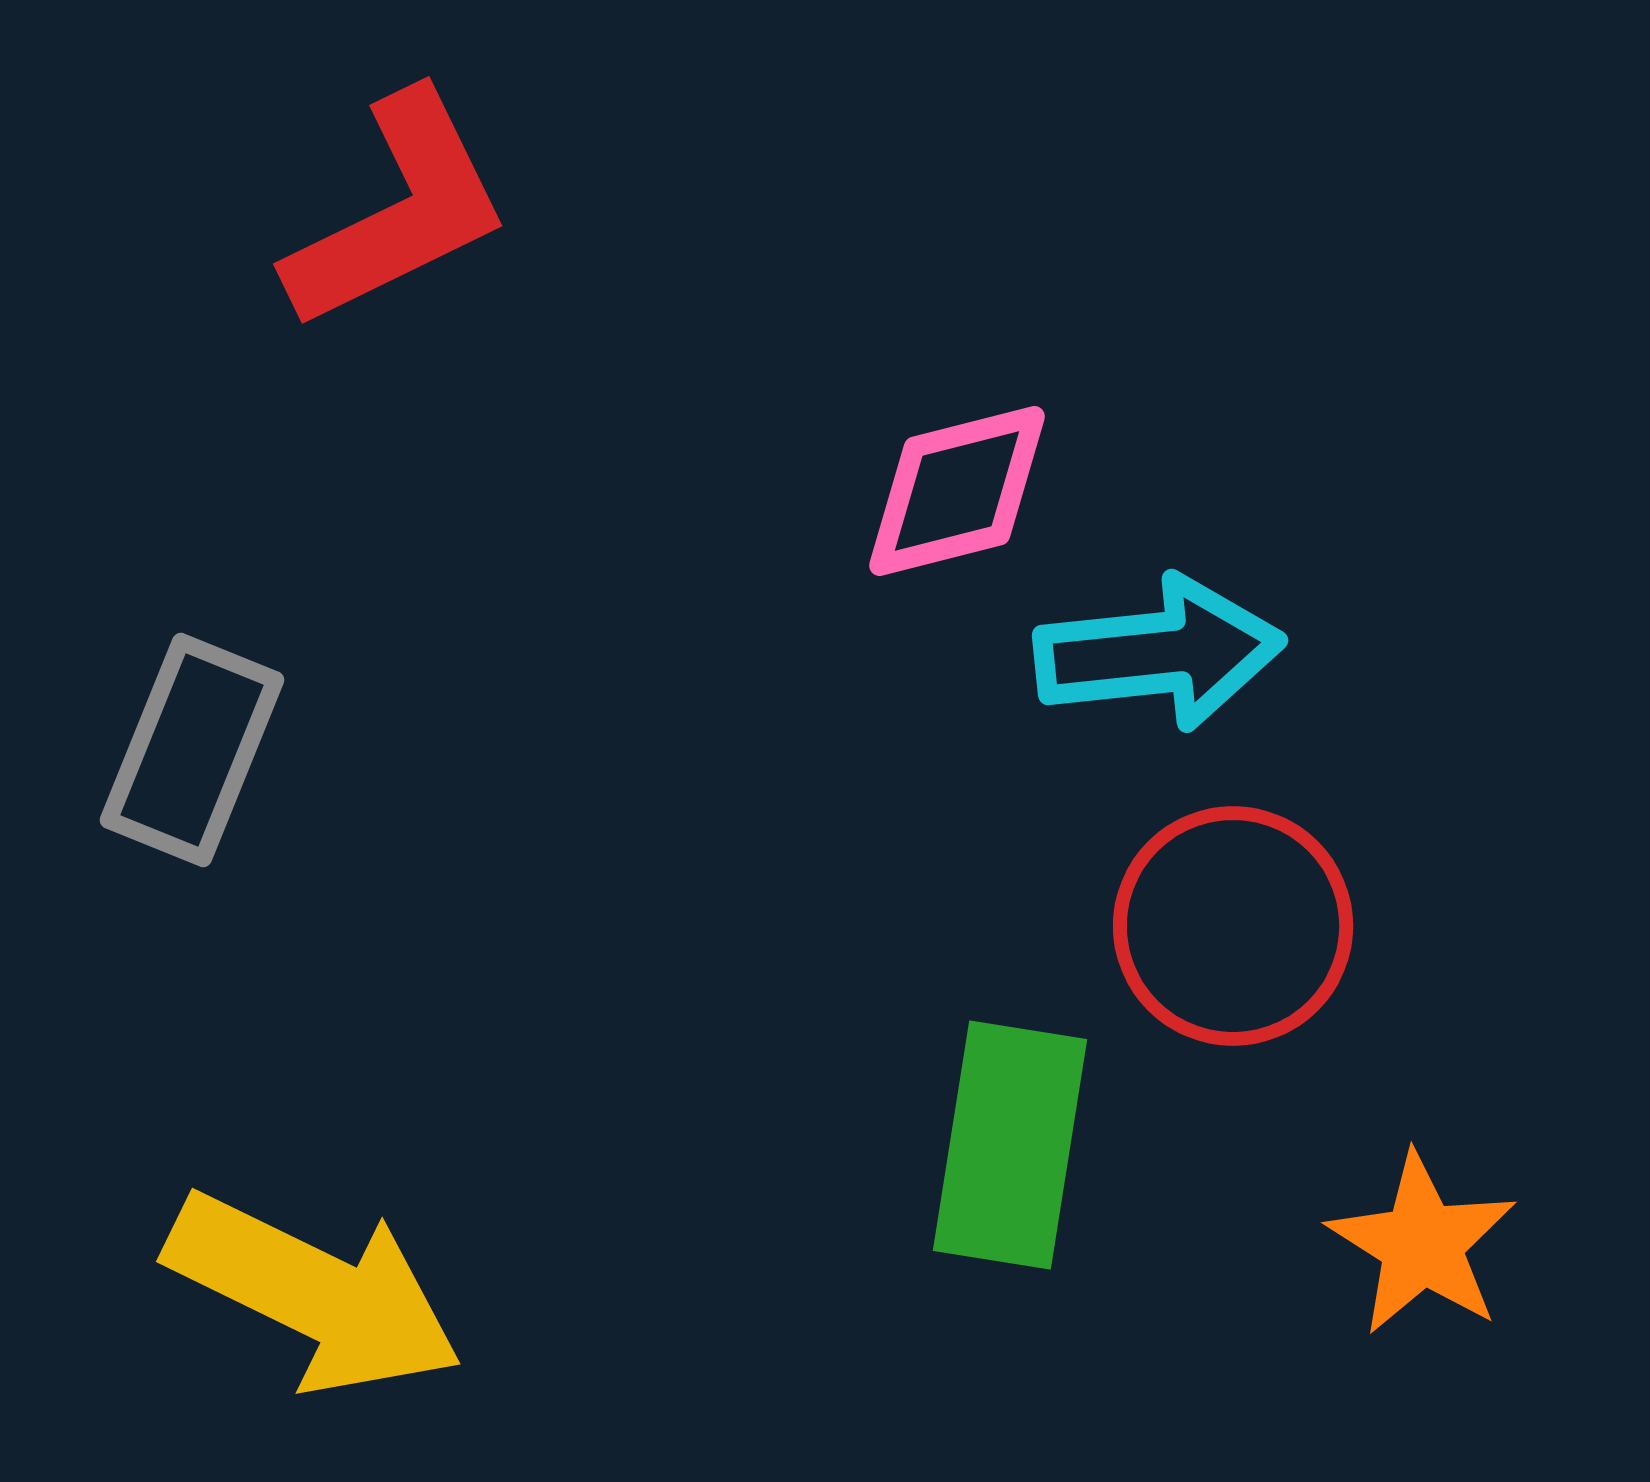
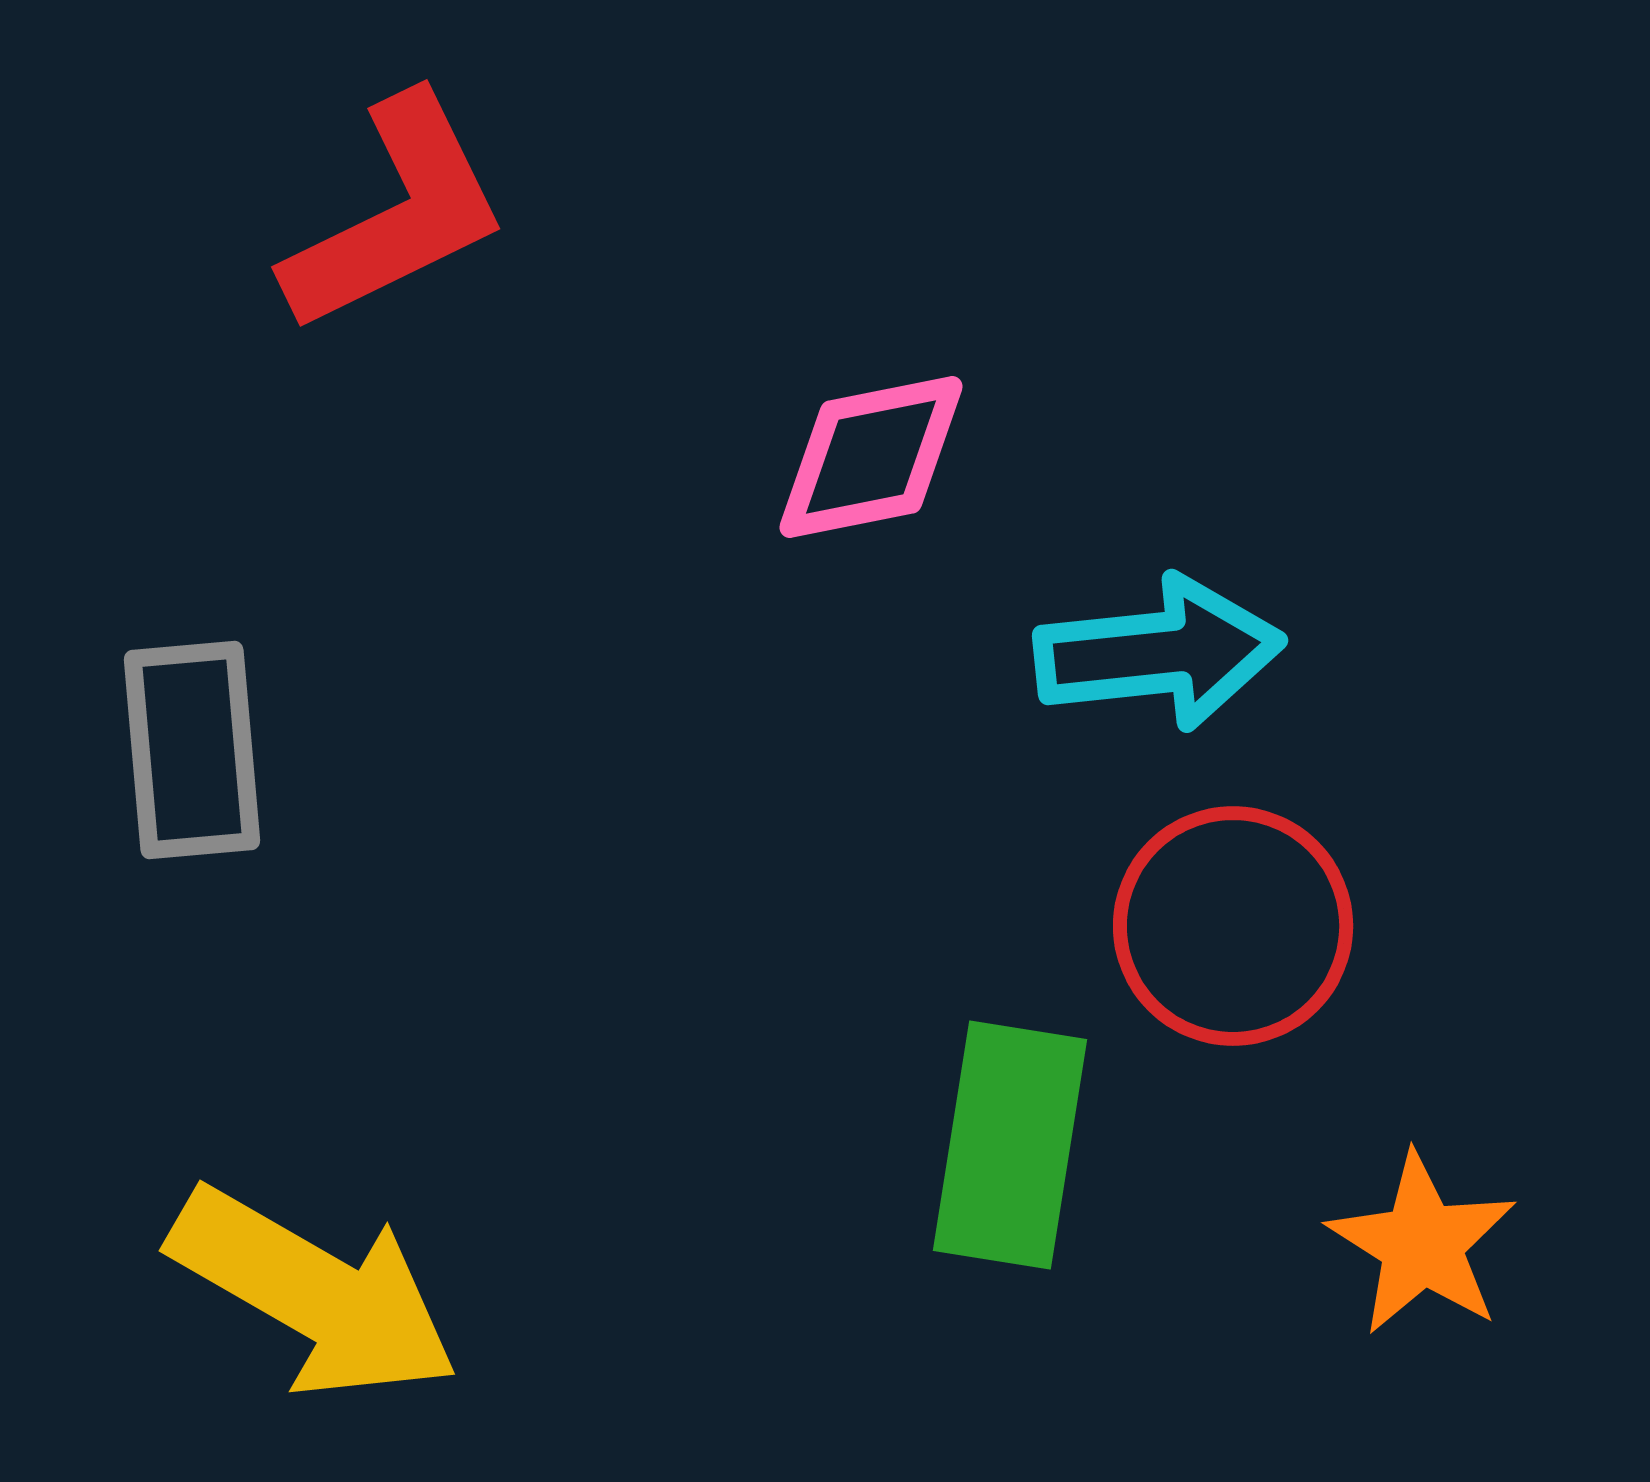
red L-shape: moved 2 px left, 3 px down
pink diamond: moved 86 px left, 34 px up; rotated 3 degrees clockwise
gray rectangle: rotated 27 degrees counterclockwise
yellow arrow: rotated 4 degrees clockwise
